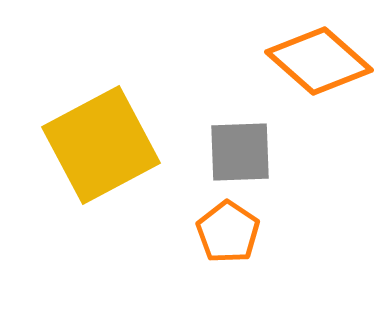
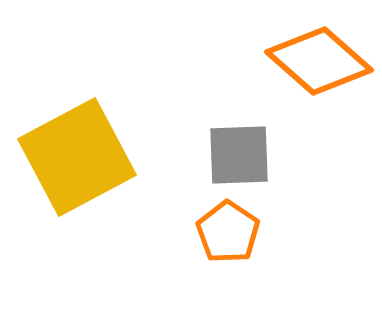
yellow square: moved 24 px left, 12 px down
gray square: moved 1 px left, 3 px down
